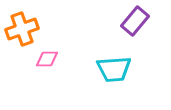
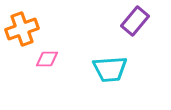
cyan trapezoid: moved 4 px left
